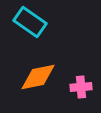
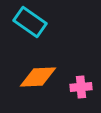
orange diamond: rotated 9 degrees clockwise
